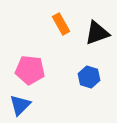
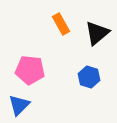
black triangle: rotated 20 degrees counterclockwise
blue triangle: moved 1 px left
